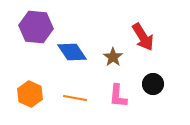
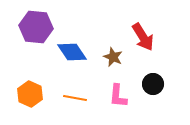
brown star: rotated 12 degrees counterclockwise
